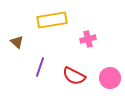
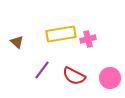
yellow rectangle: moved 9 px right, 14 px down
purple line: moved 2 px right, 3 px down; rotated 18 degrees clockwise
